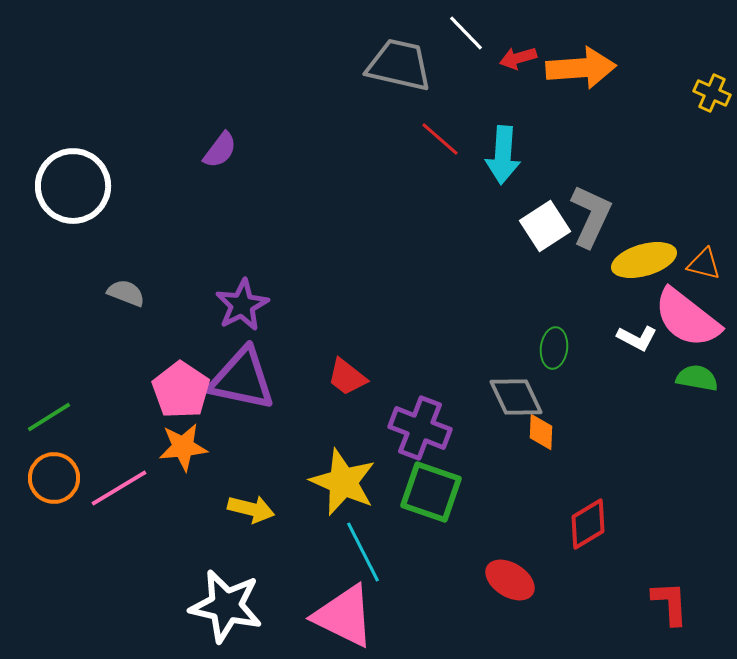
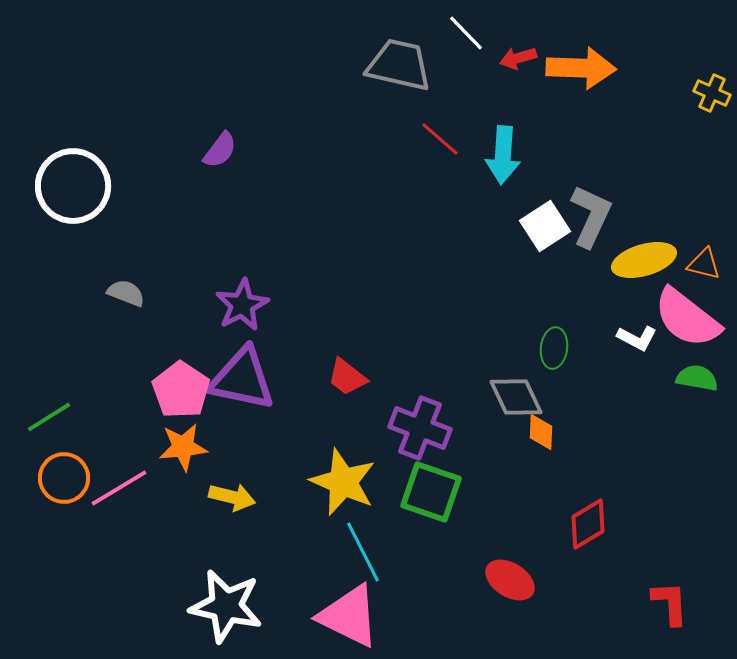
orange arrow: rotated 6 degrees clockwise
orange circle: moved 10 px right
yellow arrow: moved 19 px left, 12 px up
pink triangle: moved 5 px right
